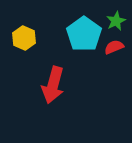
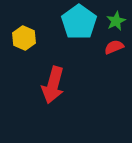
cyan pentagon: moved 5 px left, 12 px up
